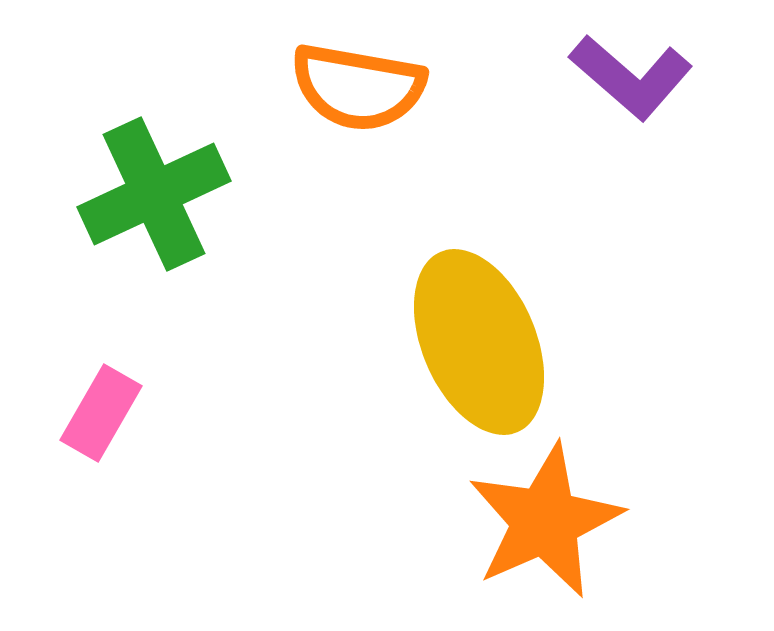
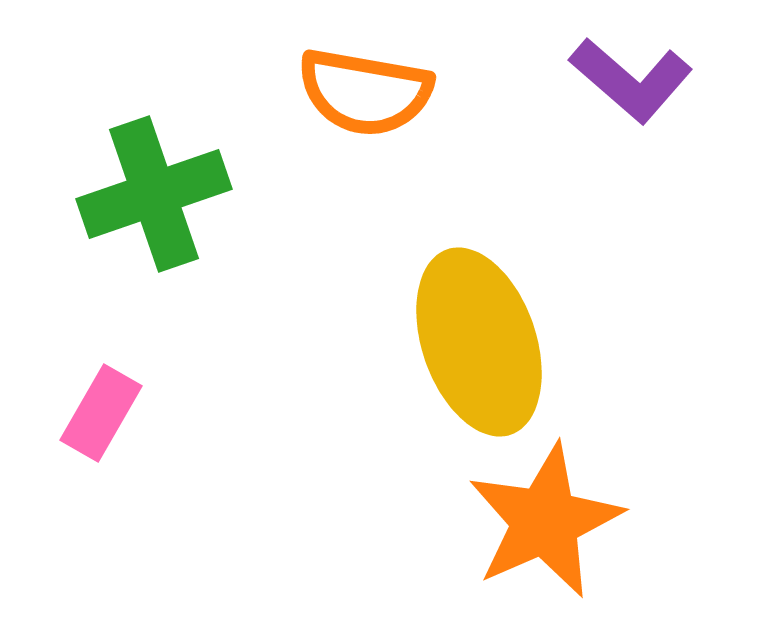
purple L-shape: moved 3 px down
orange semicircle: moved 7 px right, 5 px down
green cross: rotated 6 degrees clockwise
yellow ellipse: rotated 4 degrees clockwise
